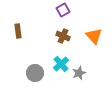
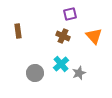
purple square: moved 7 px right, 4 px down; rotated 16 degrees clockwise
